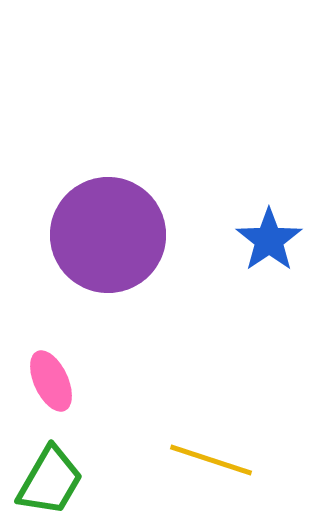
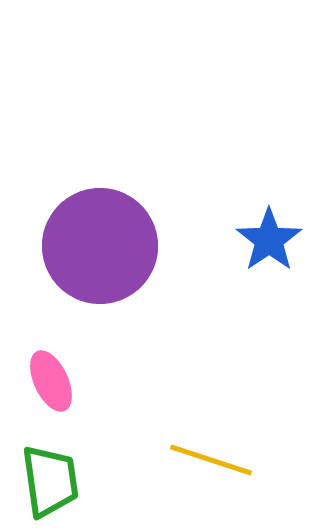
purple circle: moved 8 px left, 11 px down
green trapezoid: rotated 38 degrees counterclockwise
